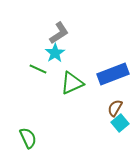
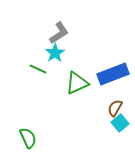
green triangle: moved 5 px right
